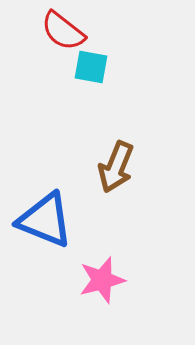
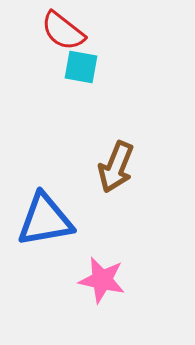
cyan square: moved 10 px left
blue triangle: rotated 32 degrees counterclockwise
pink star: rotated 27 degrees clockwise
